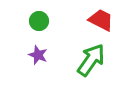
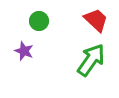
red trapezoid: moved 5 px left; rotated 16 degrees clockwise
purple star: moved 14 px left, 4 px up
